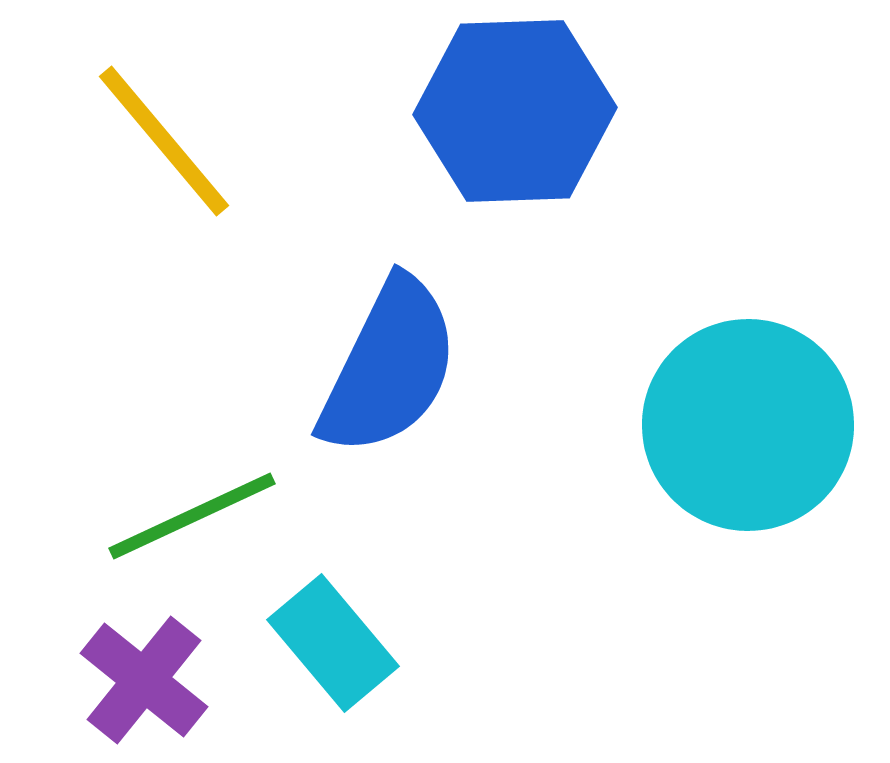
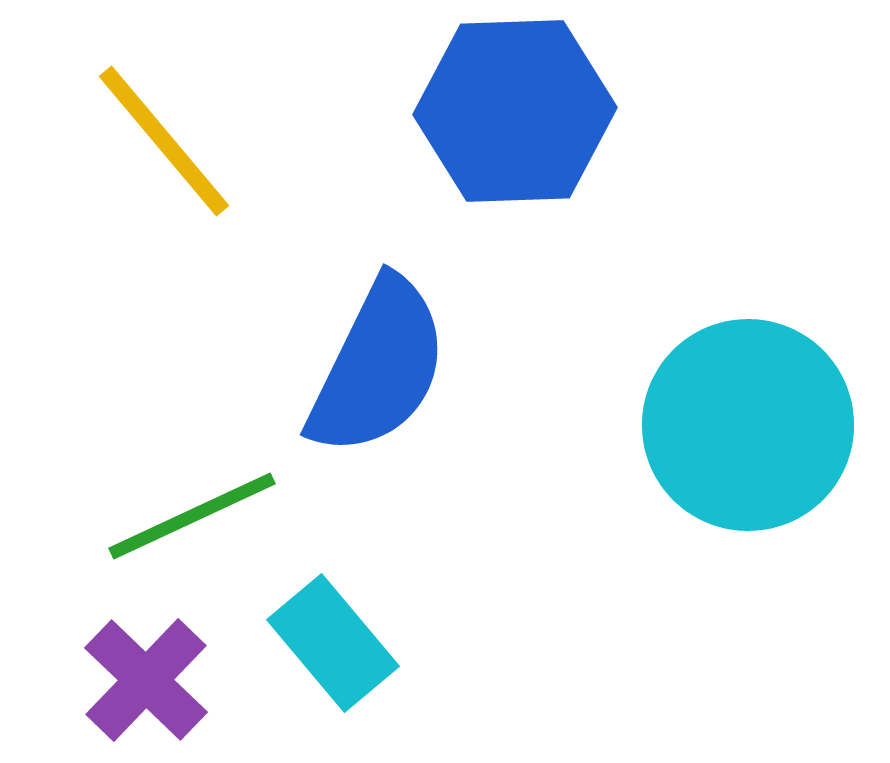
blue semicircle: moved 11 px left
purple cross: moved 2 px right; rotated 5 degrees clockwise
